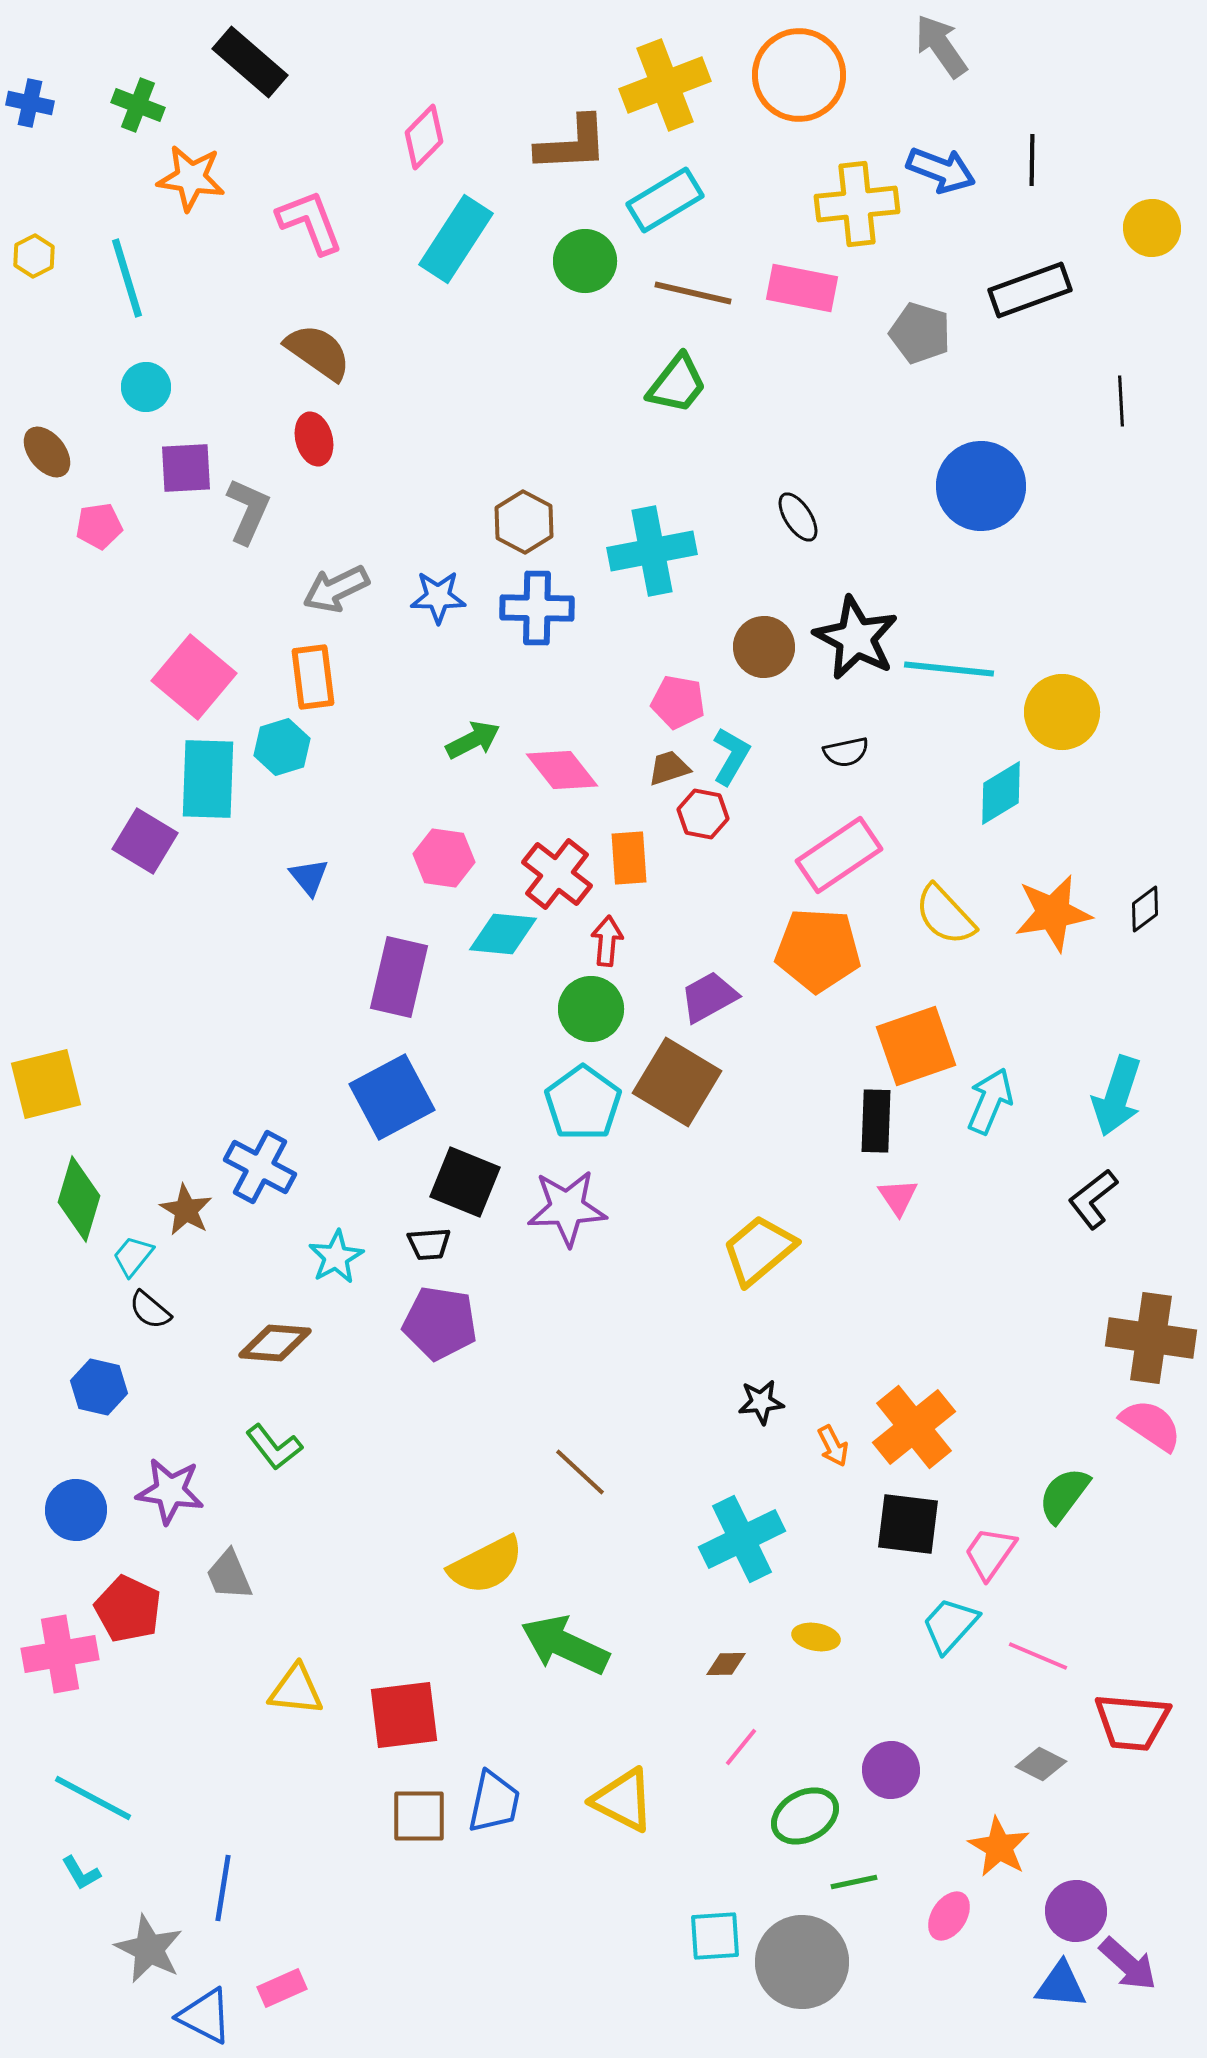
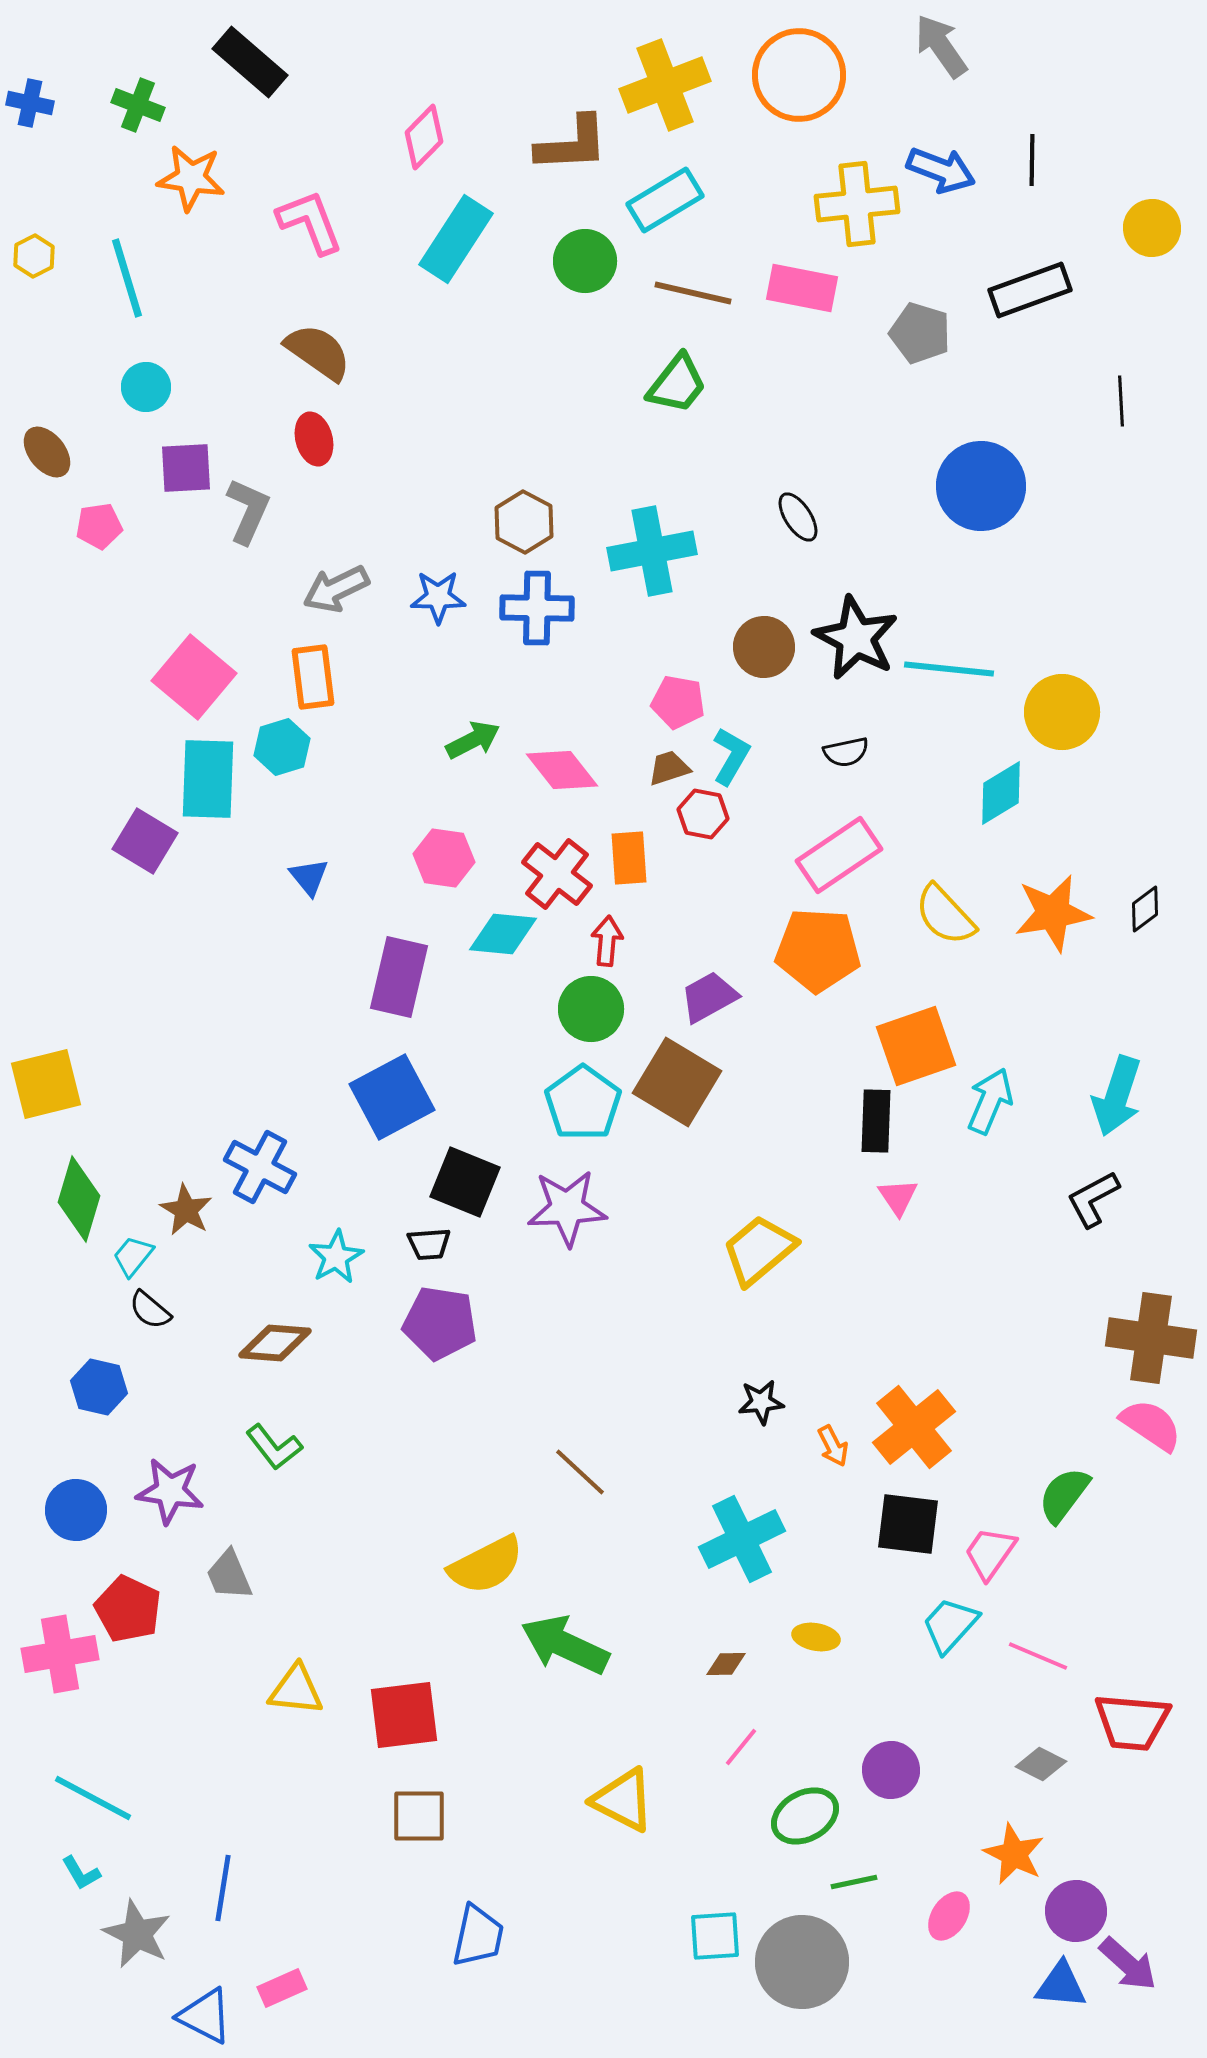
black L-shape at (1093, 1199): rotated 10 degrees clockwise
blue trapezoid at (494, 1802): moved 16 px left, 134 px down
orange star at (999, 1847): moved 15 px right, 7 px down; rotated 4 degrees counterclockwise
gray star at (149, 1949): moved 12 px left, 15 px up
